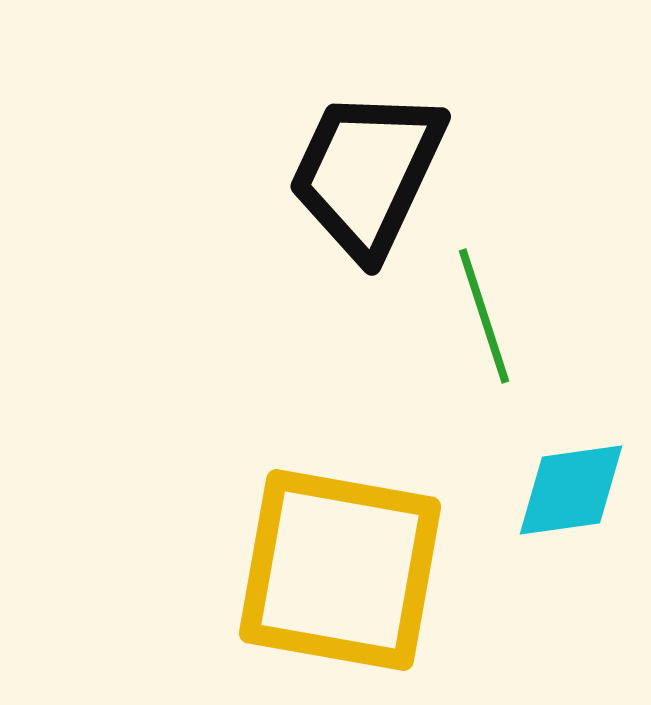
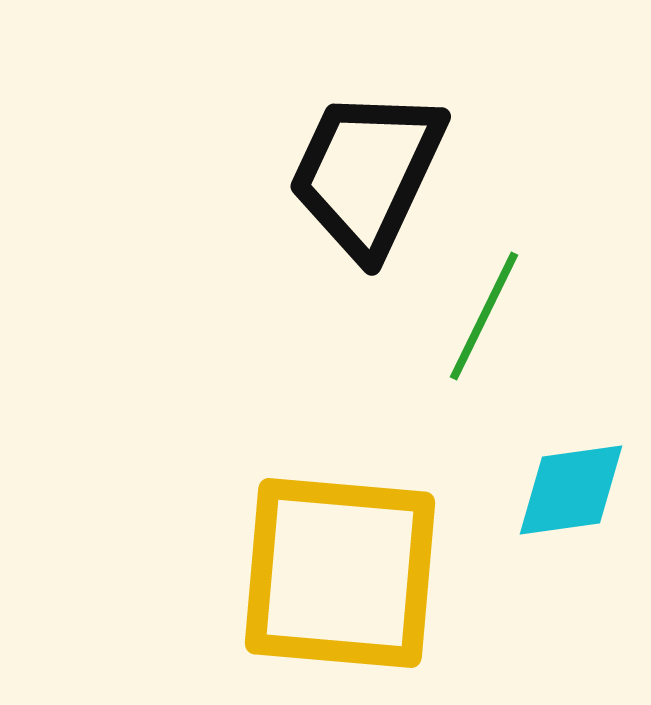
green line: rotated 44 degrees clockwise
yellow square: moved 3 px down; rotated 5 degrees counterclockwise
